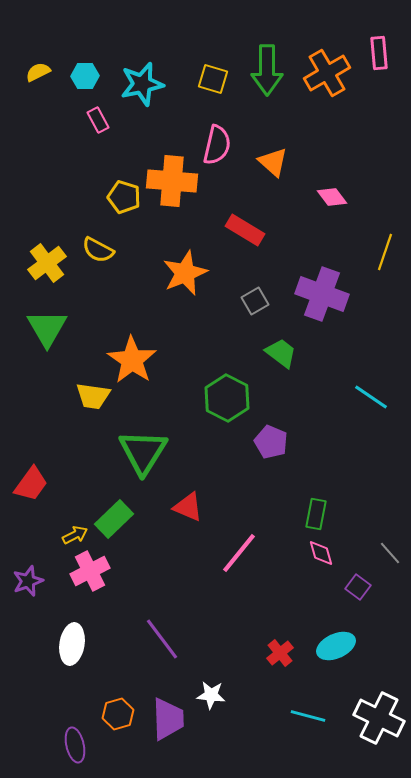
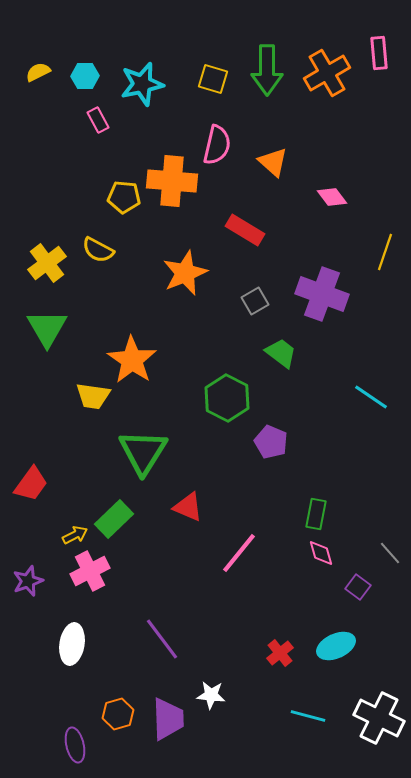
yellow pentagon at (124, 197): rotated 12 degrees counterclockwise
